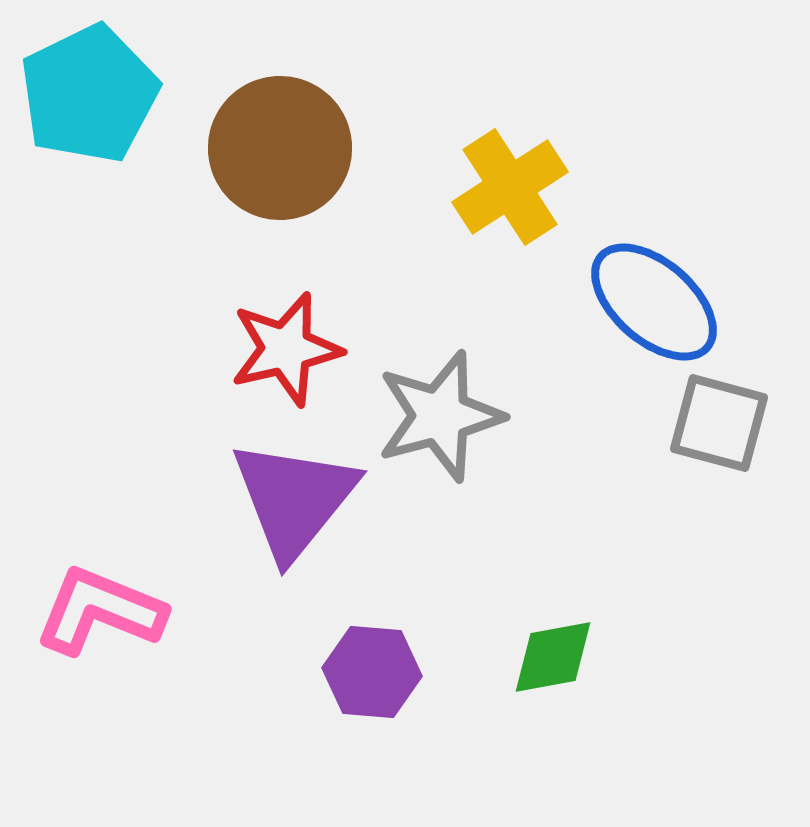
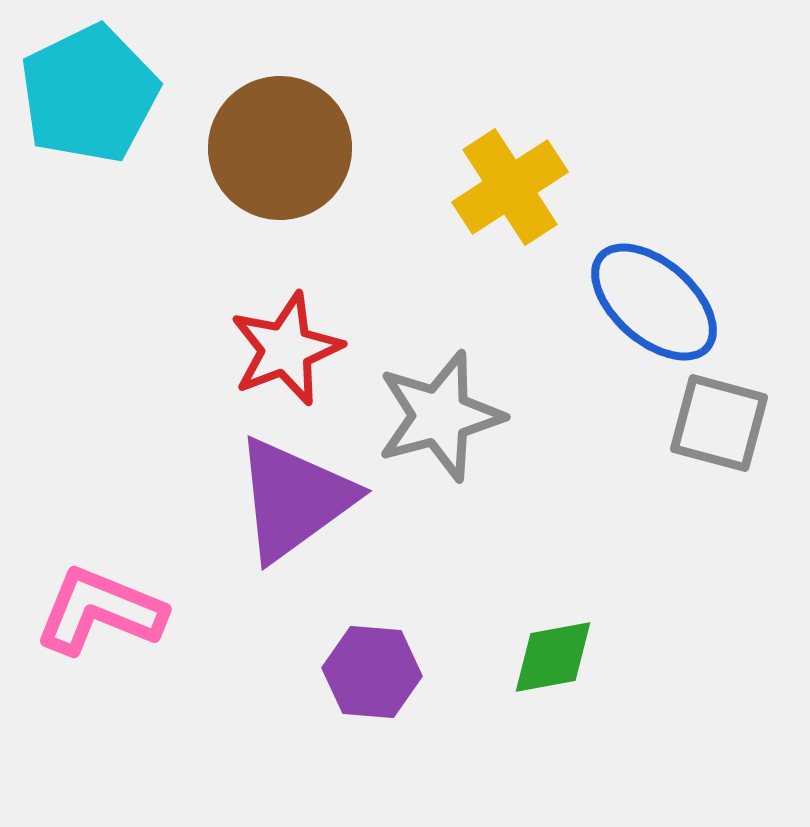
red star: rotated 8 degrees counterclockwise
purple triangle: rotated 15 degrees clockwise
